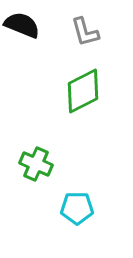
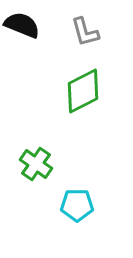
green cross: rotated 12 degrees clockwise
cyan pentagon: moved 3 px up
